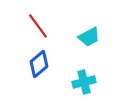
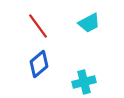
cyan trapezoid: moved 14 px up
